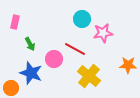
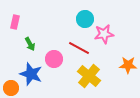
cyan circle: moved 3 px right
pink star: moved 1 px right, 1 px down
red line: moved 4 px right, 1 px up
blue star: moved 1 px down
